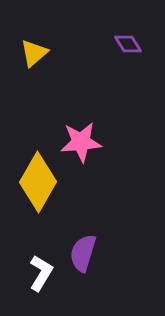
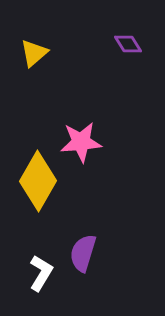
yellow diamond: moved 1 px up
